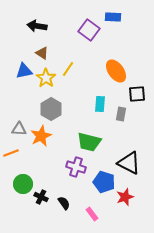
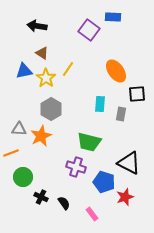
green circle: moved 7 px up
